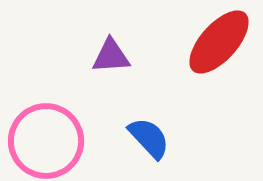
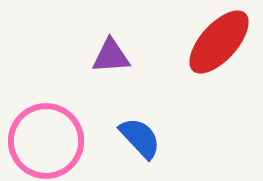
blue semicircle: moved 9 px left
